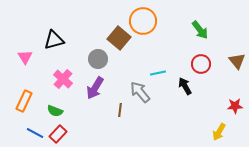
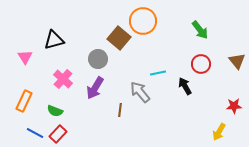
red star: moved 1 px left
